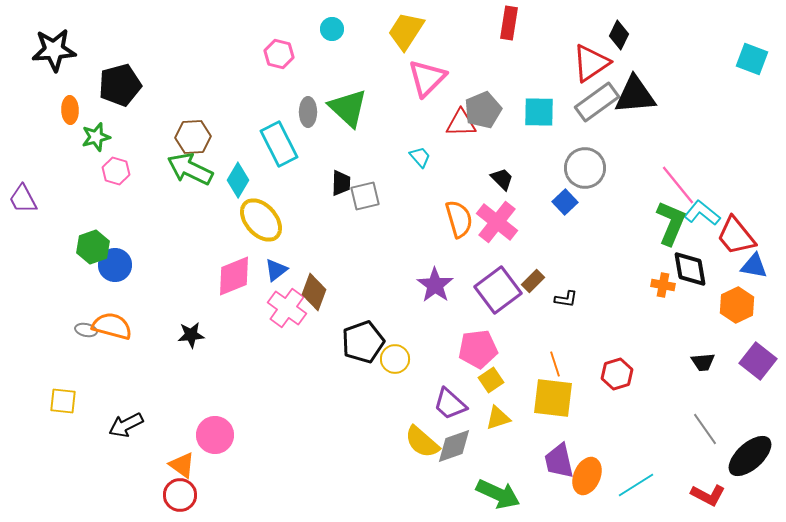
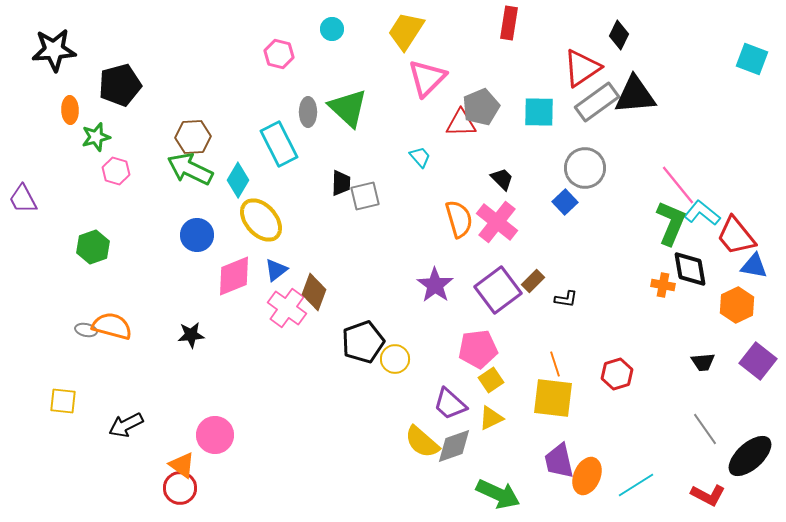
red triangle at (591, 63): moved 9 px left, 5 px down
gray pentagon at (483, 110): moved 2 px left, 3 px up
blue circle at (115, 265): moved 82 px right, 30 px up
yellow triangle at (498, 418): moved 7 px left; rotated 8 degrees counterclockwise
red circle at (180, 495): moved 7 px up
